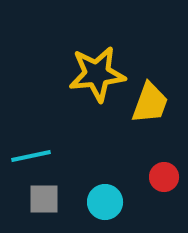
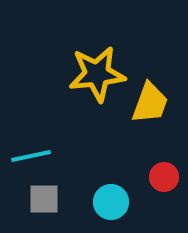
cyan circle: moved 6 px right
